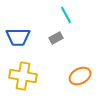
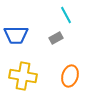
blue trapezoid: moved 2 px left, 2 px up
orange ellipse: moved 10 px left; rotated 45 degrees counterclockwise
